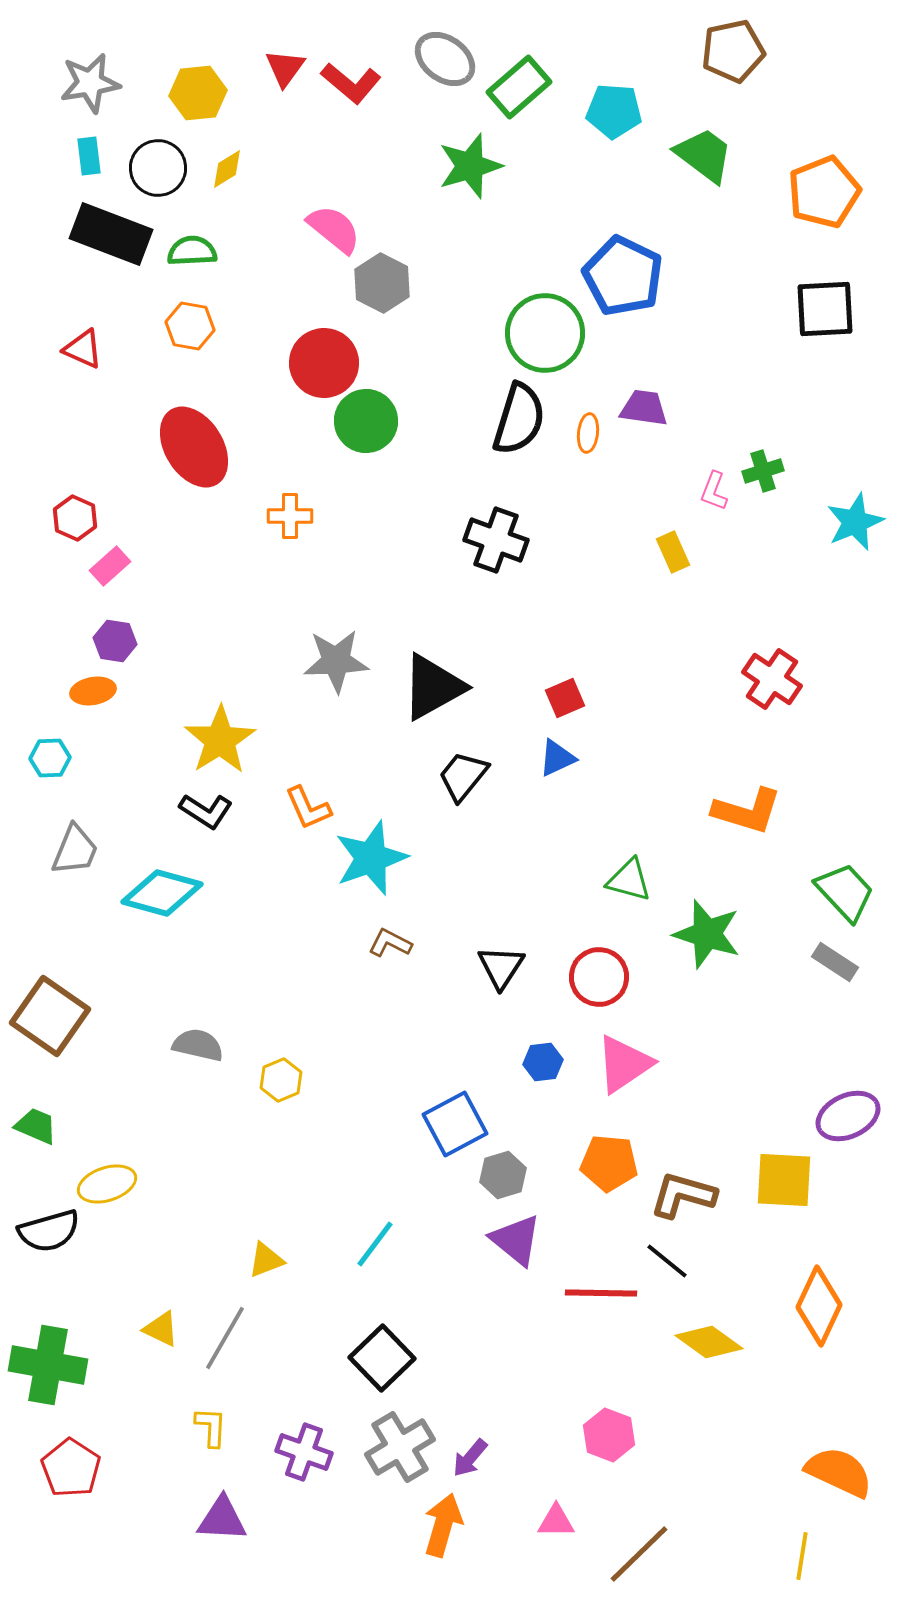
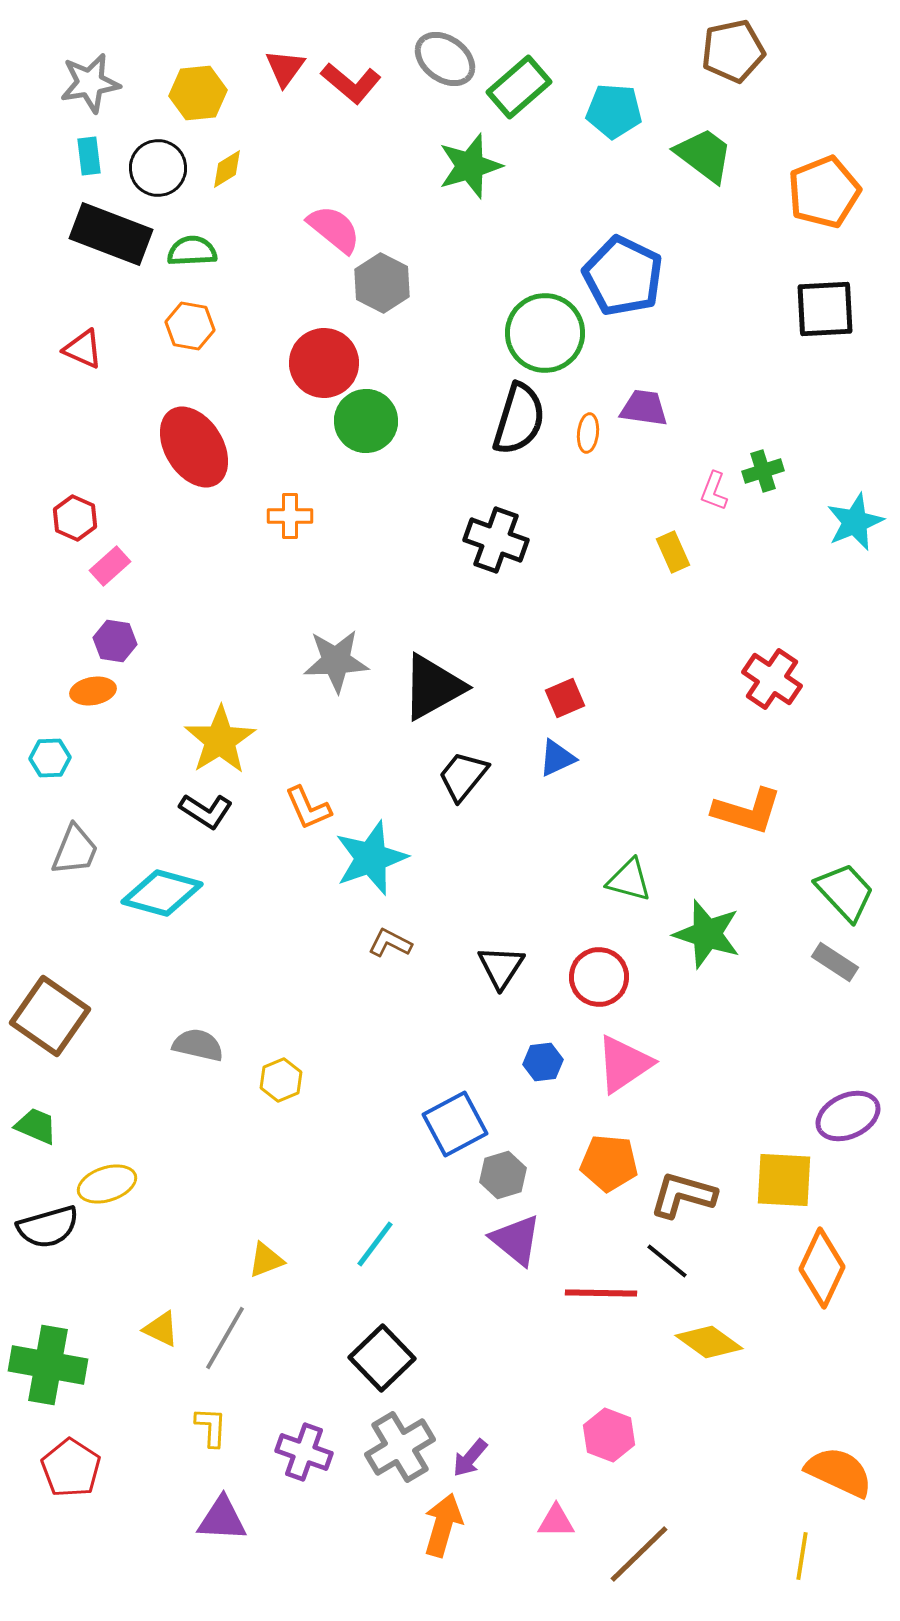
black semicircle at (49, 1231): moved 1 px left, 4 px up
orange diamond at (819, 1306): moved 3 px right, 38 px up
